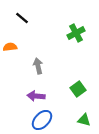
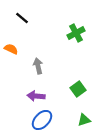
orange semicircle: moved 1 px right, 2 px down; rotated 32 degrees clockwise
green triangle: rotated 32 degrees counterclockwise
